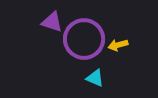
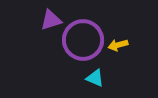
purple triangle: moved 1 px left, 2 px up; rotated 35 degrees counterclockwise
purple circle: moved 1 px left, 1 px down
